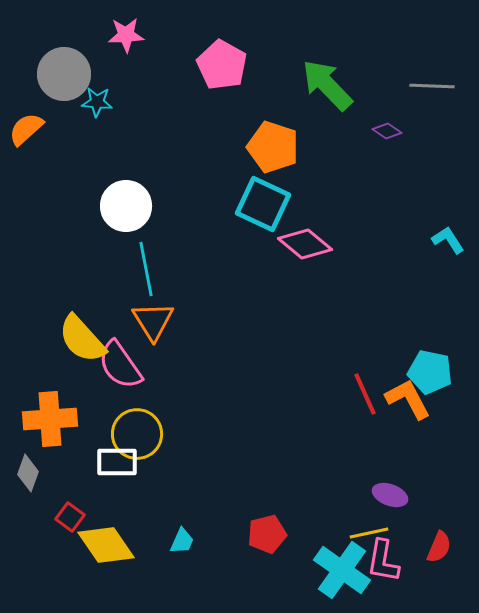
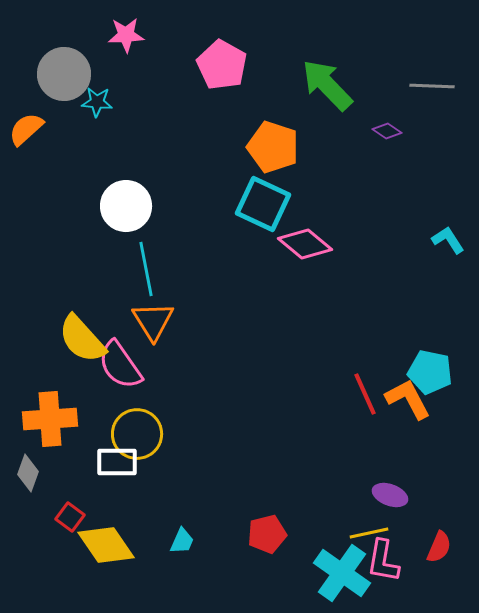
cyan cross: moved 3 px down
